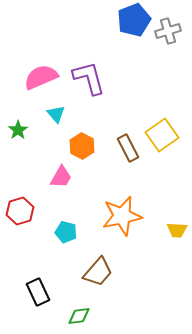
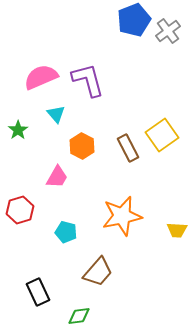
gray cross: rotated 20 degrees counterclockwise
purple L-shape: moved 1 px left, 2 px down
pink trapezoid: moved 4 px left
red hexagon: moved 1 px up
